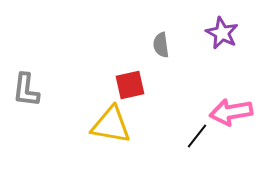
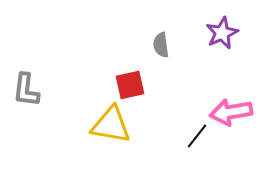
purple star: rotated 20 degrees clockwise
